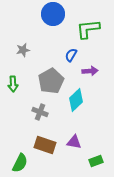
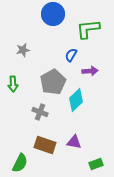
gray pentagon: moved 2 px right, 1 px down
green rectangle: moved 3 px down
